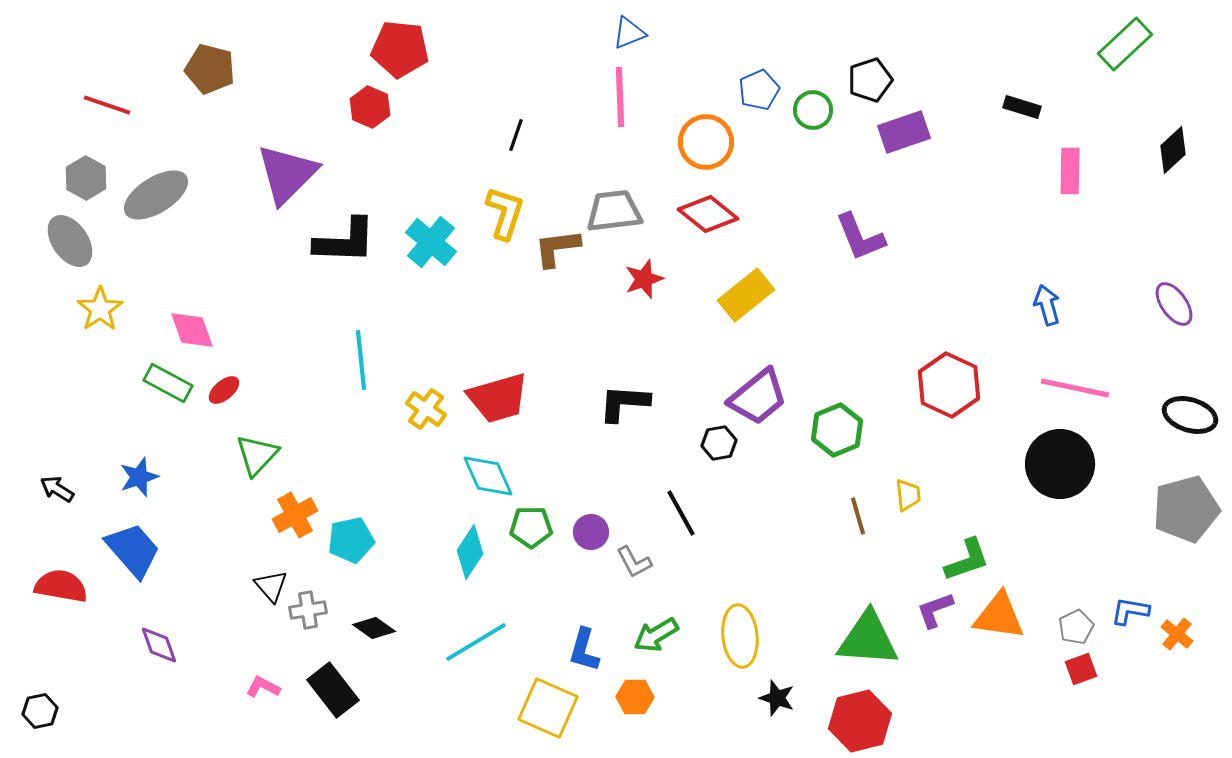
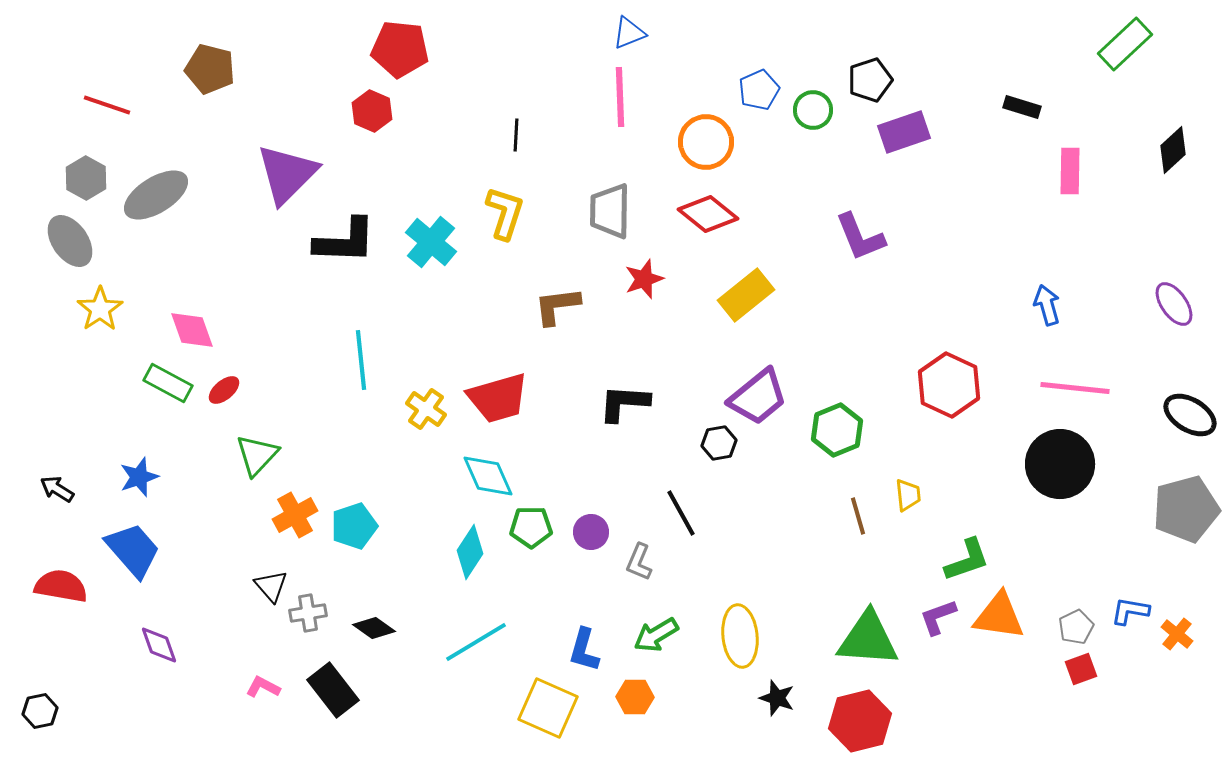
red hexagon at (370, 107): moved 2 px right, 4 px down
black line at (516, 135): rotated 16 degrees counterclockwise
gray trapezoid at (614, 211): moved 4 px left; rotated 82 degrees counterclockwise
brown L-shape at (557, 248): moved 58 px down
pink line at (1075, 388): rotated 6 degrees counterclockwise
black ellipse at (1190, 415): rotated 14 degrees clockwise
cyan pentagon at (351, 540): moved 3 px right, 14 px up; rotated 6 degrees counterclockwise
gray L-shape at (634, 562): moved 5 px right; rotated 51 degrees clockwise
gray cross at (308, 610): moved 3 px down
purple L-shape at (935, 610): moved 3 px right, 7 px down
